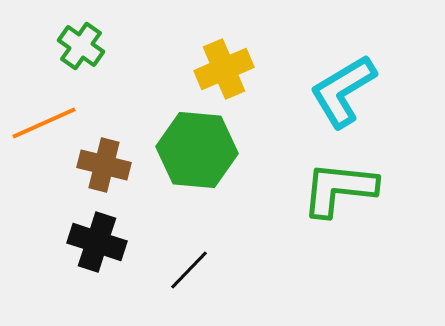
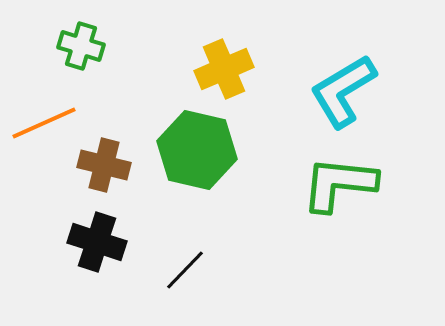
green cross: rotated 18 degrees counterclockwise
green hexagon: rotated 8 degrees clockwise
green L-shape: moved 5 px up
black line: moved 4 px left
